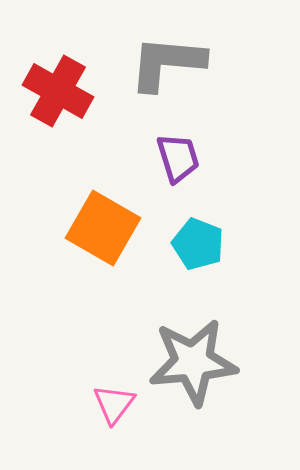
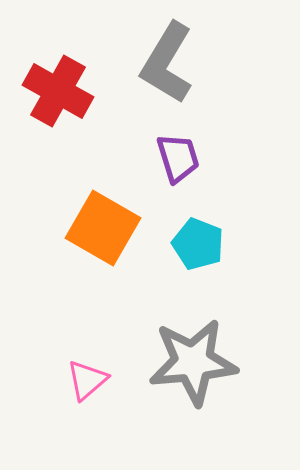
gray L-shape: rotated 64 degrees counterclockwise
pink triangle: moved 27 px left, 24 px up; rotated 12 degrees clockwise
